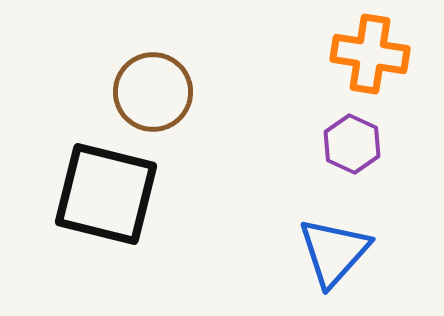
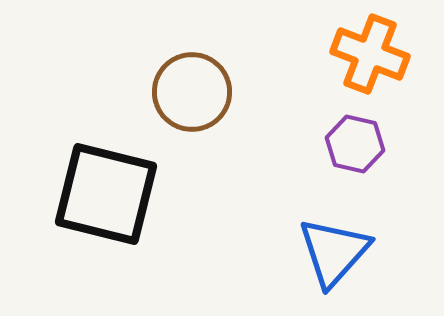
orange cross: rotated 12 degrees clockwise
brown circle: moved 39 px right
purple hexagon: moved 3 px right; rotated 12 degrees counterclockwise
